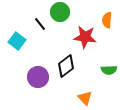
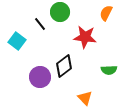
orange semicircle: moved 1 px left, 7 px up; rotated 21 degrees clockwise
black diamond: moved 2 px left
purple circle: moved 2 px right
